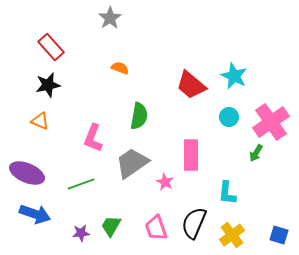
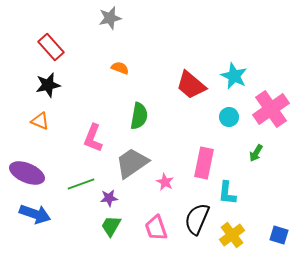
gray star: rotated 20 degrees clockwise
pink cross: moved 13 px up
pink rectangle: moved 13 px right, 8 px down; rotated 12 degrees clockwise
black semicircle: moved 3 px right, 4 px up
purple star: moved 28 px right, 35 px up
